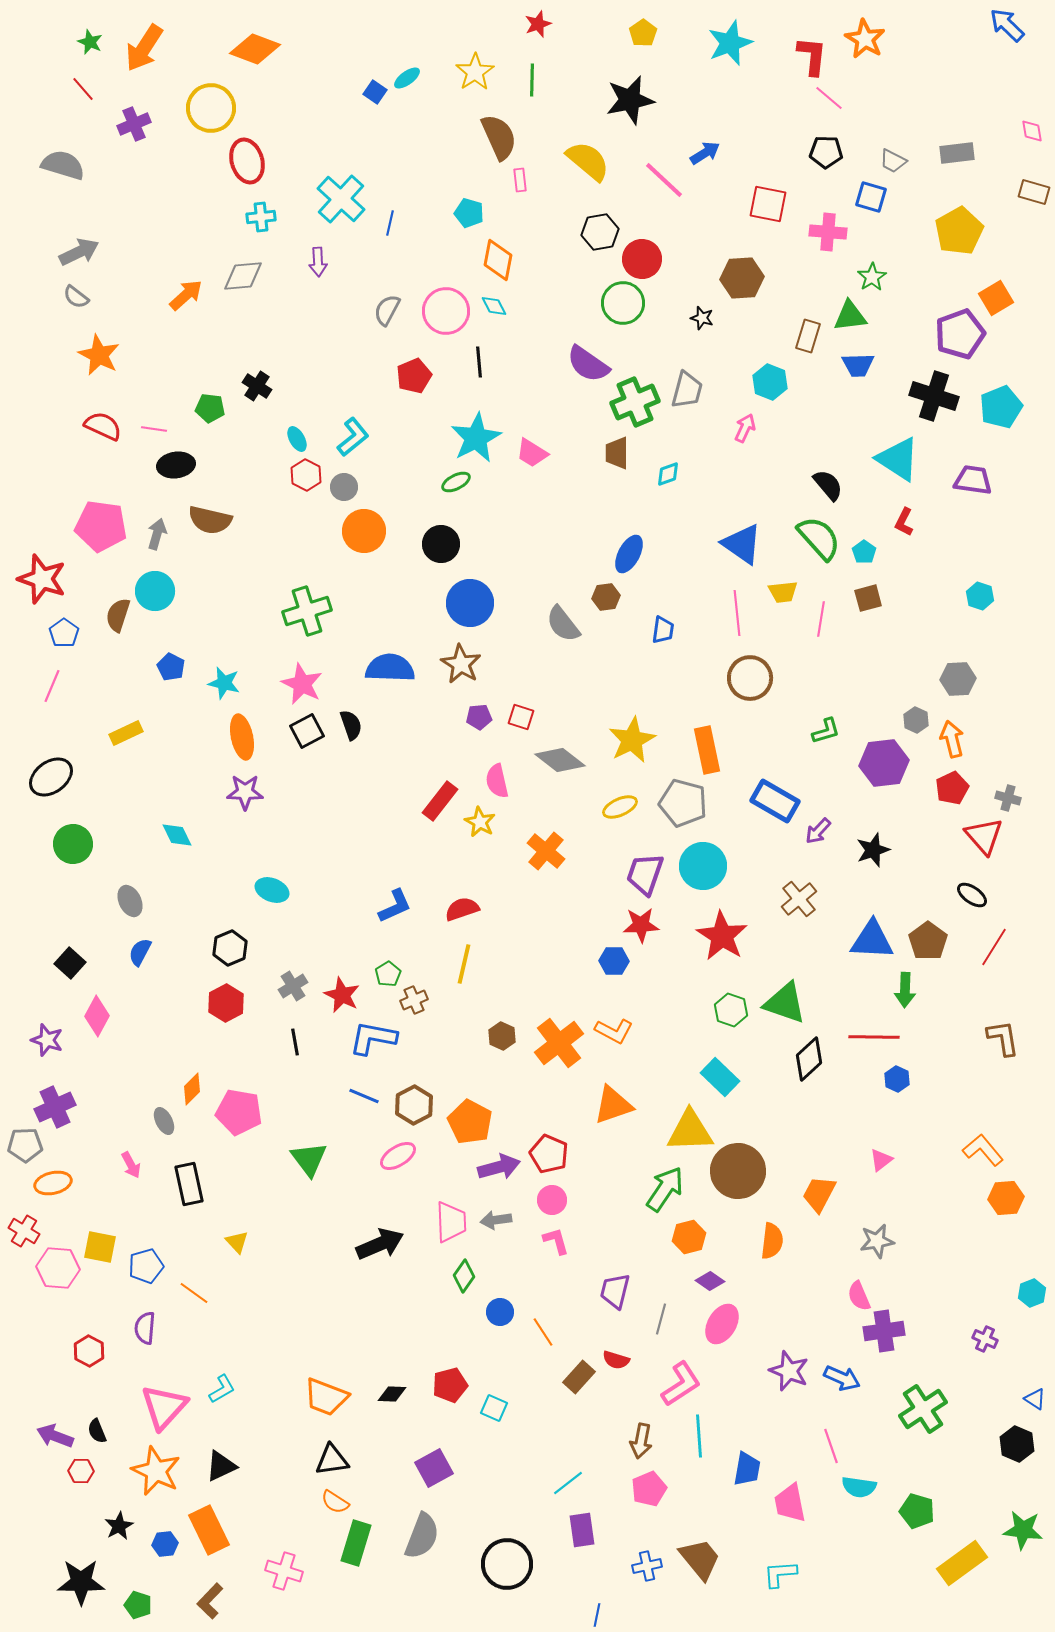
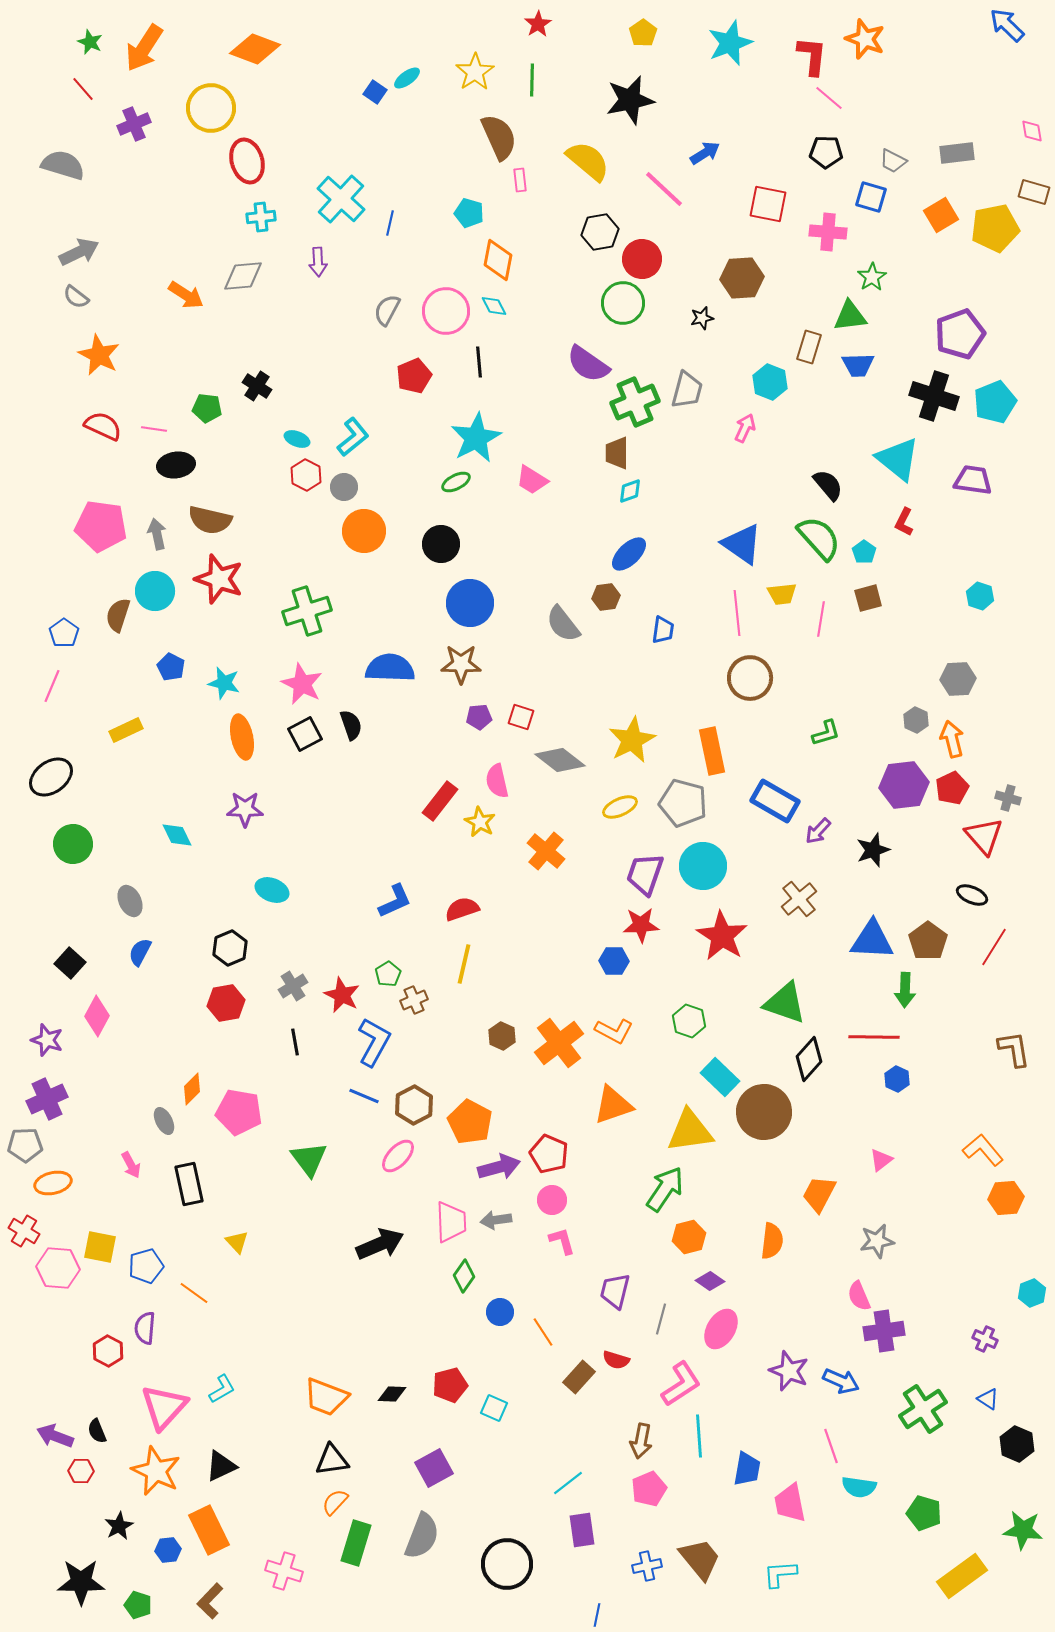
red star at (538, 24): rotated 12 degrees counterclockwise
orange star at (865, 39): rotated 9 degrees counterclockwise
pink line at (664, 180): moved 9 px down
yellow pentagon at (959, 231): moved 36 px right, 3 px up; rotated 18 degrees clockwise
orange arrow at (186, 295): rotated 75 degrees clockwise
orange square at (996, 298): moved 55 px left, 83 px up
black star at (702, 318): rotated 30 degrees counterclockwise
brown rectangle at (808, 336): moved 1 px right, 11 px down
cyan pentagon at (1001, 407): moved 6 px left, 5 px up
green pentagon at (210, 408): moved 3 px left
cyan ellipse at (297, 439): rotated 40 degrees counterclockwise
pink trapezoid at (532, 453): moved 27 px down
cyan triangle at (898, 459): rotated 6 degrees clockwise
cyan diamond at (668, 474): moved 38 px left, 17 px down
gray arrow at (157, 534): rotated 28 degrees counterclockwise
blue ellipse at (629, 554): rotated 18 degrees clockwise
red star at (42, 579): moved 177 px right
yellow trapezoid at (783, 592): moved 1 px left, 2 px down
brown star at (461, 664): rotated 30 degrees counterclockwise
black square at (307, 731): moved 2 px left, 3 px down
green L-shape at (826, 731): moved 2 px down
yellow rectangle at (126, 733): moved 3 px up
orange rectangle at (707, 750): moved 5 px right, 1 px down
purple hexagon at (884, 763): moved 20 px right, 22 px down
purple star at (245, 792): moved 17 px down
black ellipse at (972, 895): rotated 12 degrees counterclockwise
blue L-shape at (395, 906): moved 5 px up
red hexagon at (226, 1003): rotated 18 degrees clockwise
green hexagon at (731, 1010): moved 42 px left, 11 px down
blue L-shape at (373, 1038): moved 1 px right, 4 px down; rotated 108 degrees clockwise
brown L-shape at (1003, 1038): moved 11 px right, 11 px down
black diamond at (809, 1059): rotated 6 degrees counterclockwise
purple cross at (55, 1107): moved 8 px left, 8 px up
yellow triangle at (690, 1131): rotated 6 degrees counterclockwise
pink ellipse at (398, 1156): rotated 15 degrees counterclockwise
brown circle at (738, 1171): moved 26 px right, 59 px up
pink L-shape at (556, 1241): moved 6 px right
pink ellipse at (722, 1324): moved 1 px left, 5 px down
red hexagon at (89, 1351): moved 19 px right
blue arrow at (842, 1378): moved 1 px left, 3 px down
blue triangle at (1035, 1399): moved 47 px left
orange semicircle at (335, 1502): rotated 100 degrees clockwise
green pentagon at (917, 1511): moved 7 px right, 2 px down
blue hexagon at (165, 1544): moved 3 px right, 6 px down
yellow rectangle at (962, 1563): moved 13 px down
